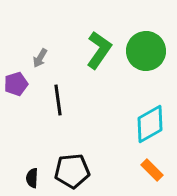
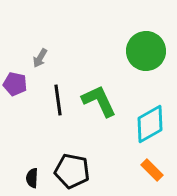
green L-shape: moved 51 px down; rotated 60 degrees counterclockwise
purple pentagon: moved 1 px left; rotated 30 degrees clockwise
black pentagon: rotated 16 degrees clockwise
